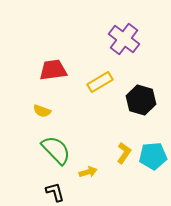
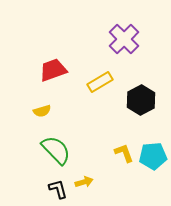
purple cross: rotated 8 degrees clockwise
red trapezoid: rotated 12 degrees counterclockwise
black hexagon: rotated 16 degrees clockwise
yellow semicircle: rotated 36 degrees counterclockwise
yellow L-shape: rotated 55 degrees counterclockwise
yellow arrow: moved 4 px left, 10 px down
black L-shape: moved 3 px right, 3 px up
